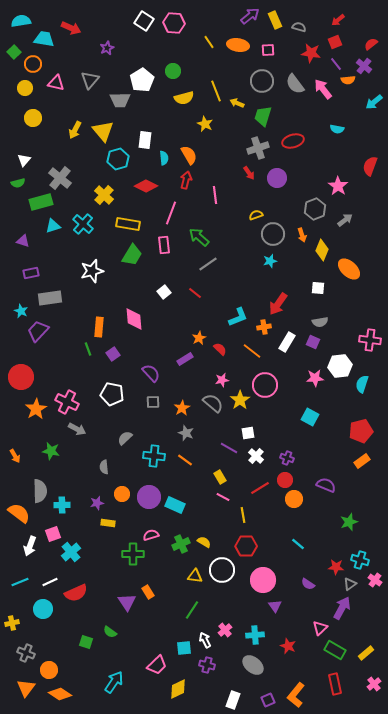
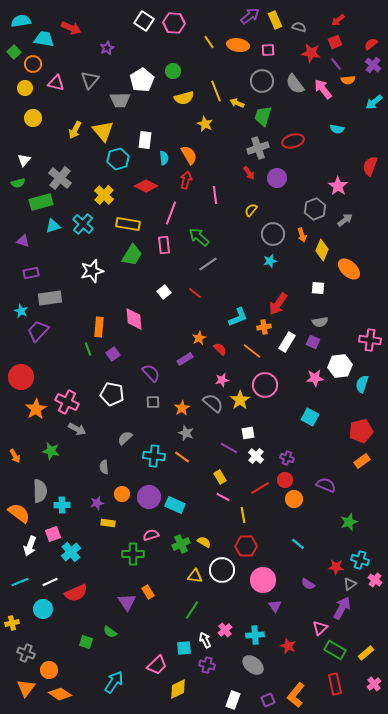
purple cross at (364, 66): moved 9 px right, 1 px up
yellow semicircle at (256, 215): moved 5 px left, 5 px up; rotated 32 degrees counterclockwise
orange line at (185, 460): moved 3 px left, 3 px up
